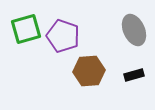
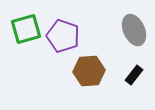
black rectangle: rotated 36 degrees counterclockwise
